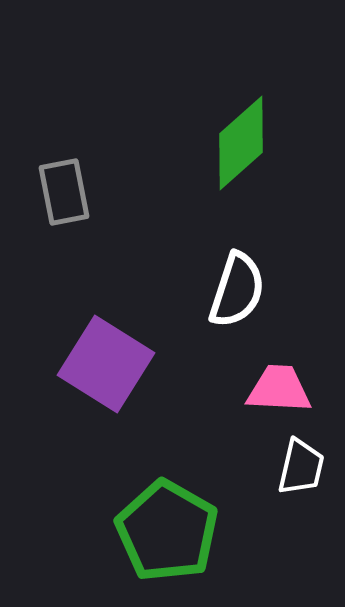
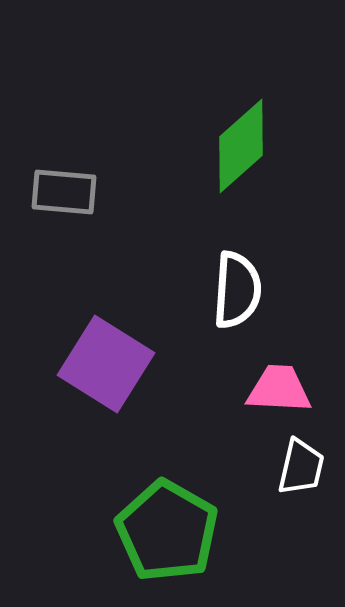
green diamond: moved 3 px down
gray rectangle: rotated 74 degrees counterclockwise
white semicircle: rotated 14 degrees counterclockwise
